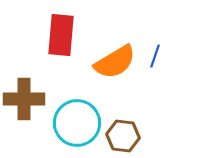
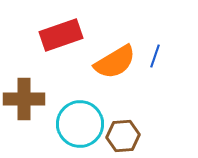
red rectangle: rotated 66 degrees clockwise
cyan circle: moved 3 px right, 1 px down
brown hexagon: rotated 12 degrees counterclockwise
